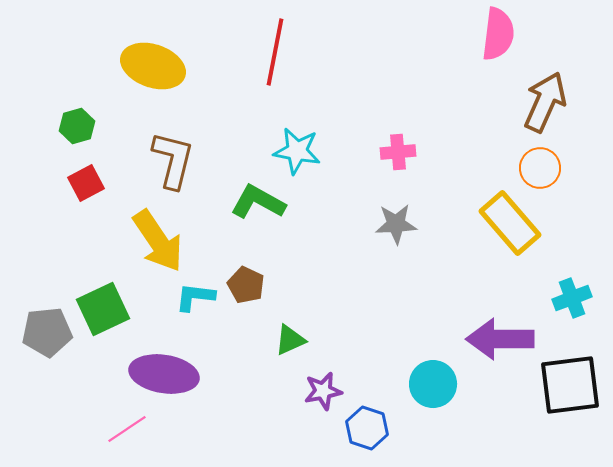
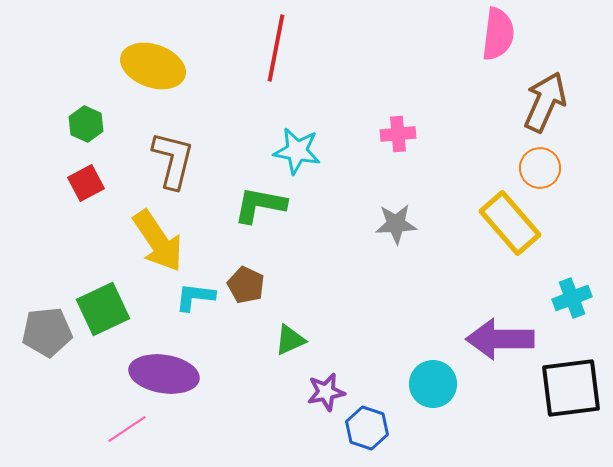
red line: moved 1 px right, 4 px up
green hexagon: moved 9 px right, 2 px up; rotated 20 degrees counterclockwise
pink cross: moved 18 px up
green L-shape: moved 2 px right, 3 px down; rotated 18 degrees counterclockwise
black square: moved 1 px right, 3 px down
purple star: moved 3 px right, 1 px down
